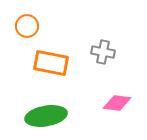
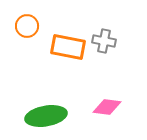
gray cross: moved 1 px right, 11 px up
orange rectangle: moved 17 px right, 16 px up
pink diamond: moved 10 px left, 4 px down
